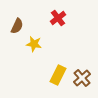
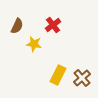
red cross: moved 5 px left, 7 px down
